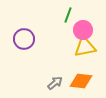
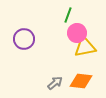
pink circle: moved 6 px left, 3 px down
